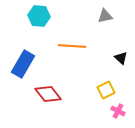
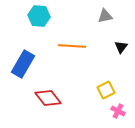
black triangle: moved 11 px up; rotated 24 degrees clockwise
red diamond: moved 4 px down
